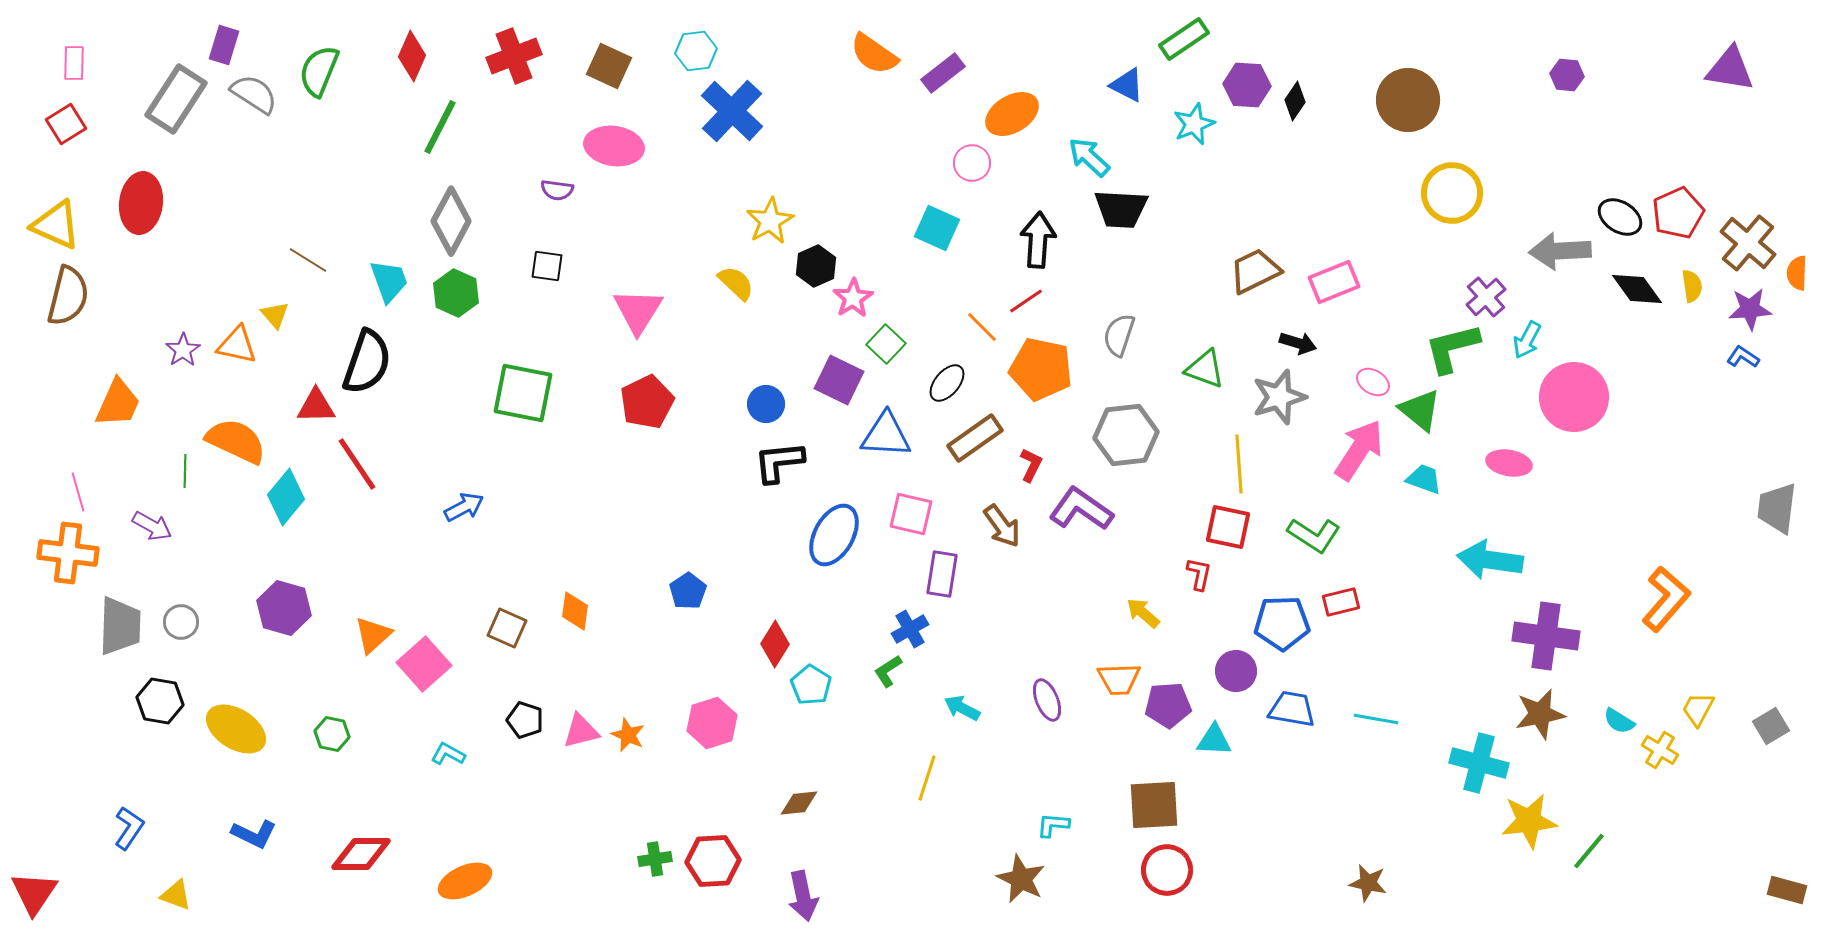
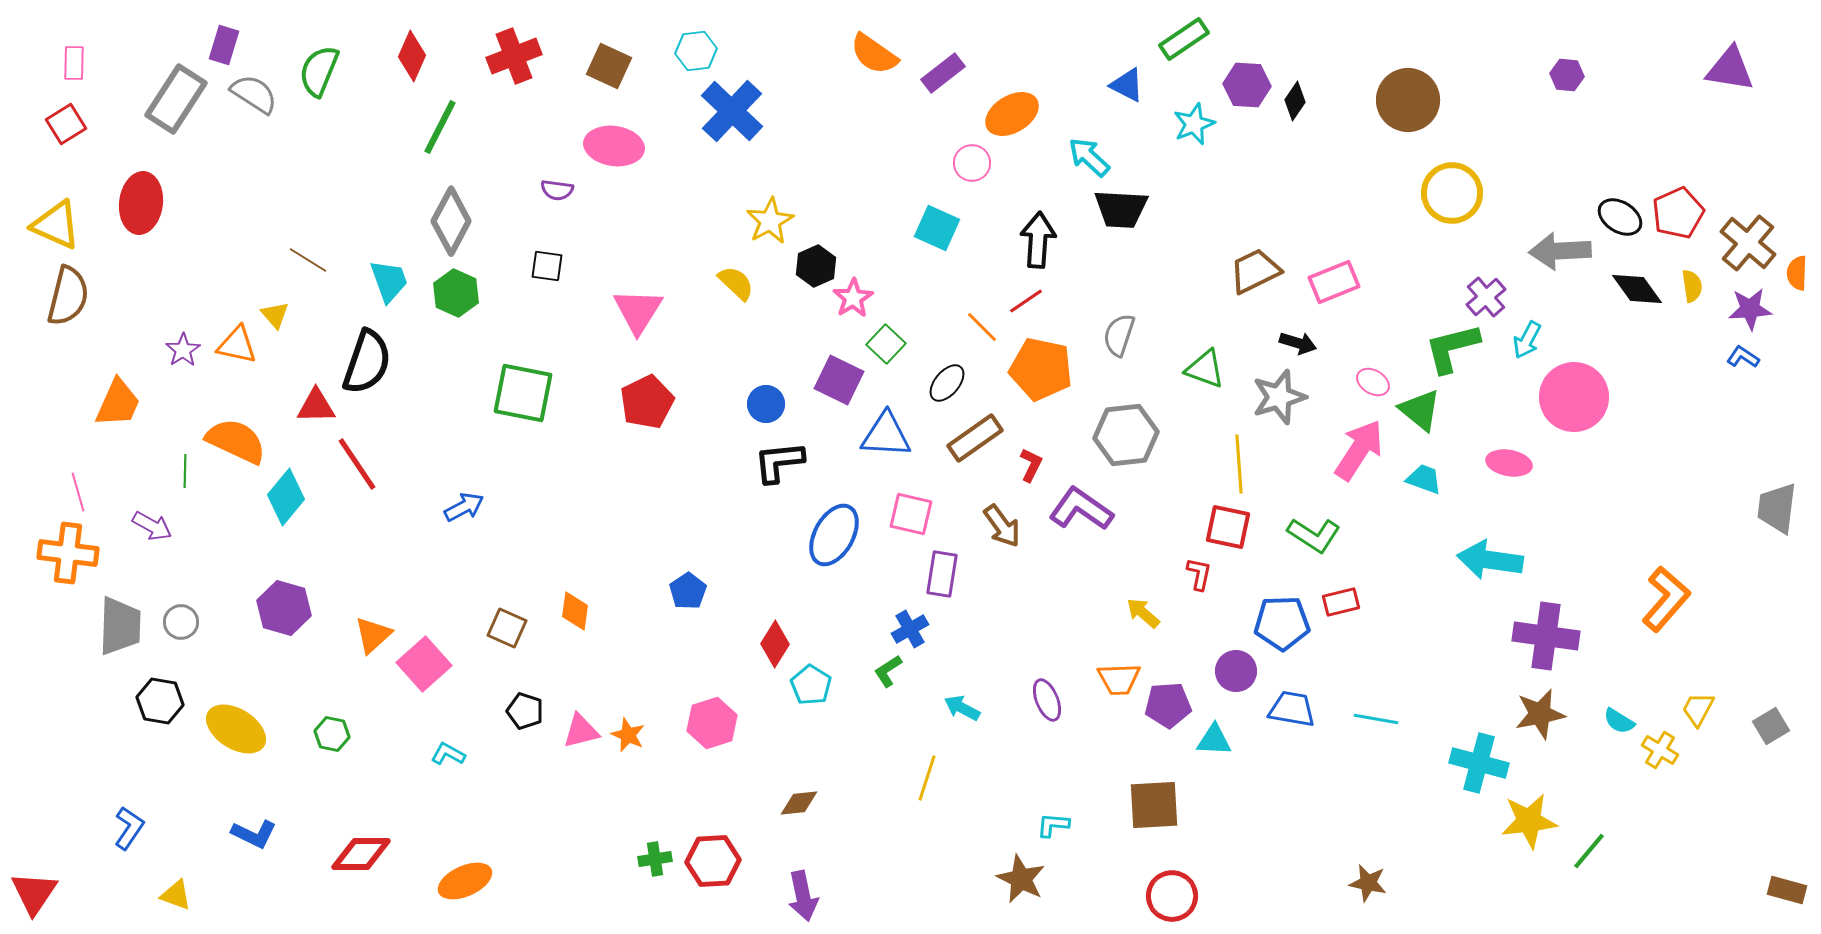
black pentagon at (525, 720): moved 9 px up
red circle at (1167, 870): moved 5 px right, 26 px down
